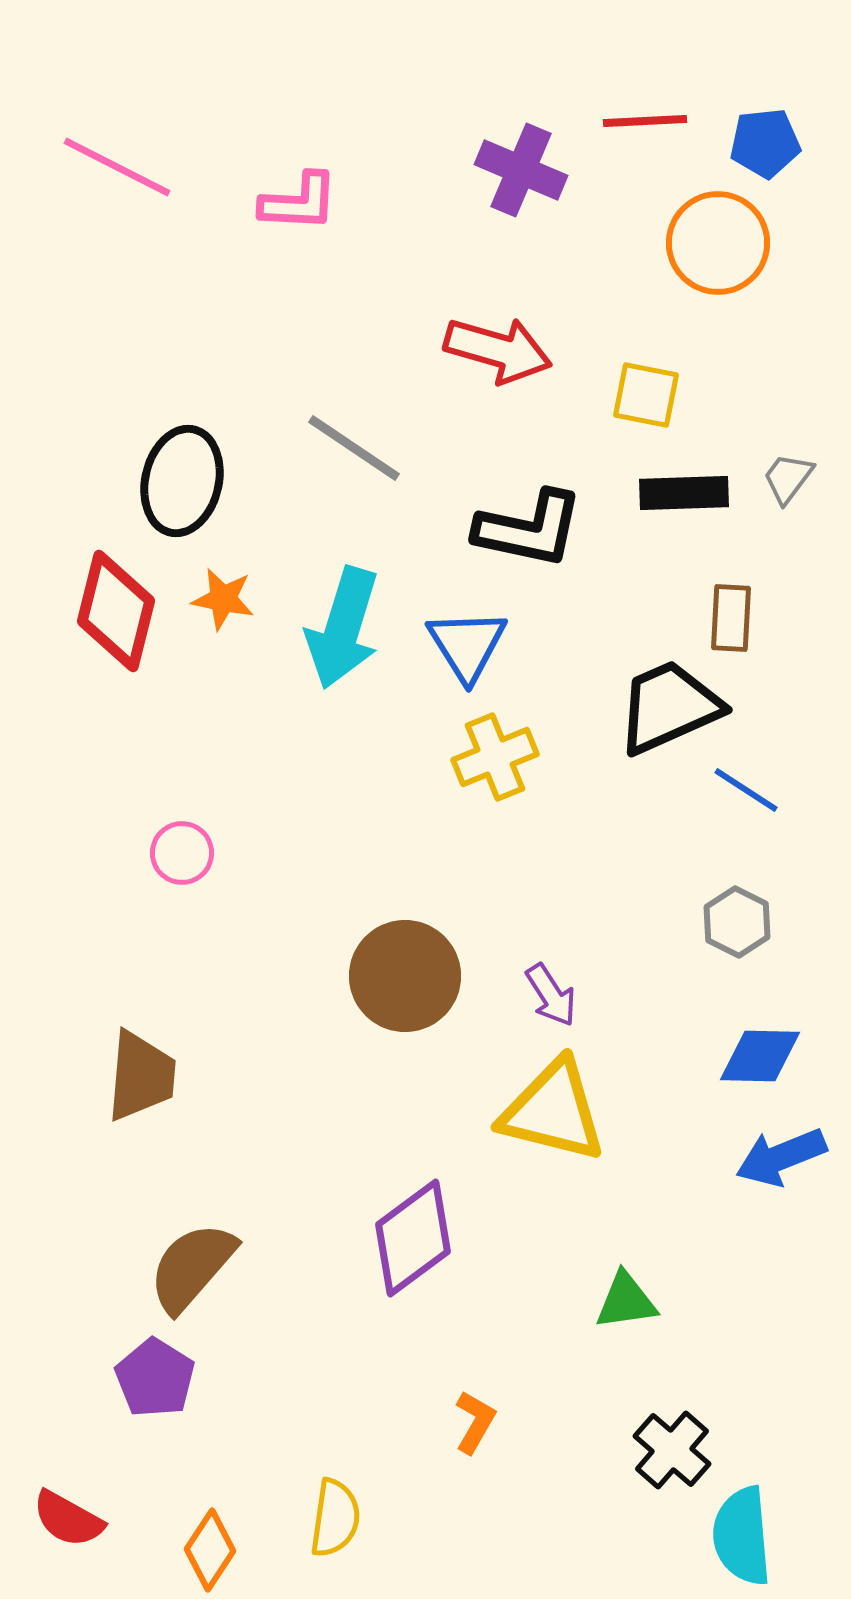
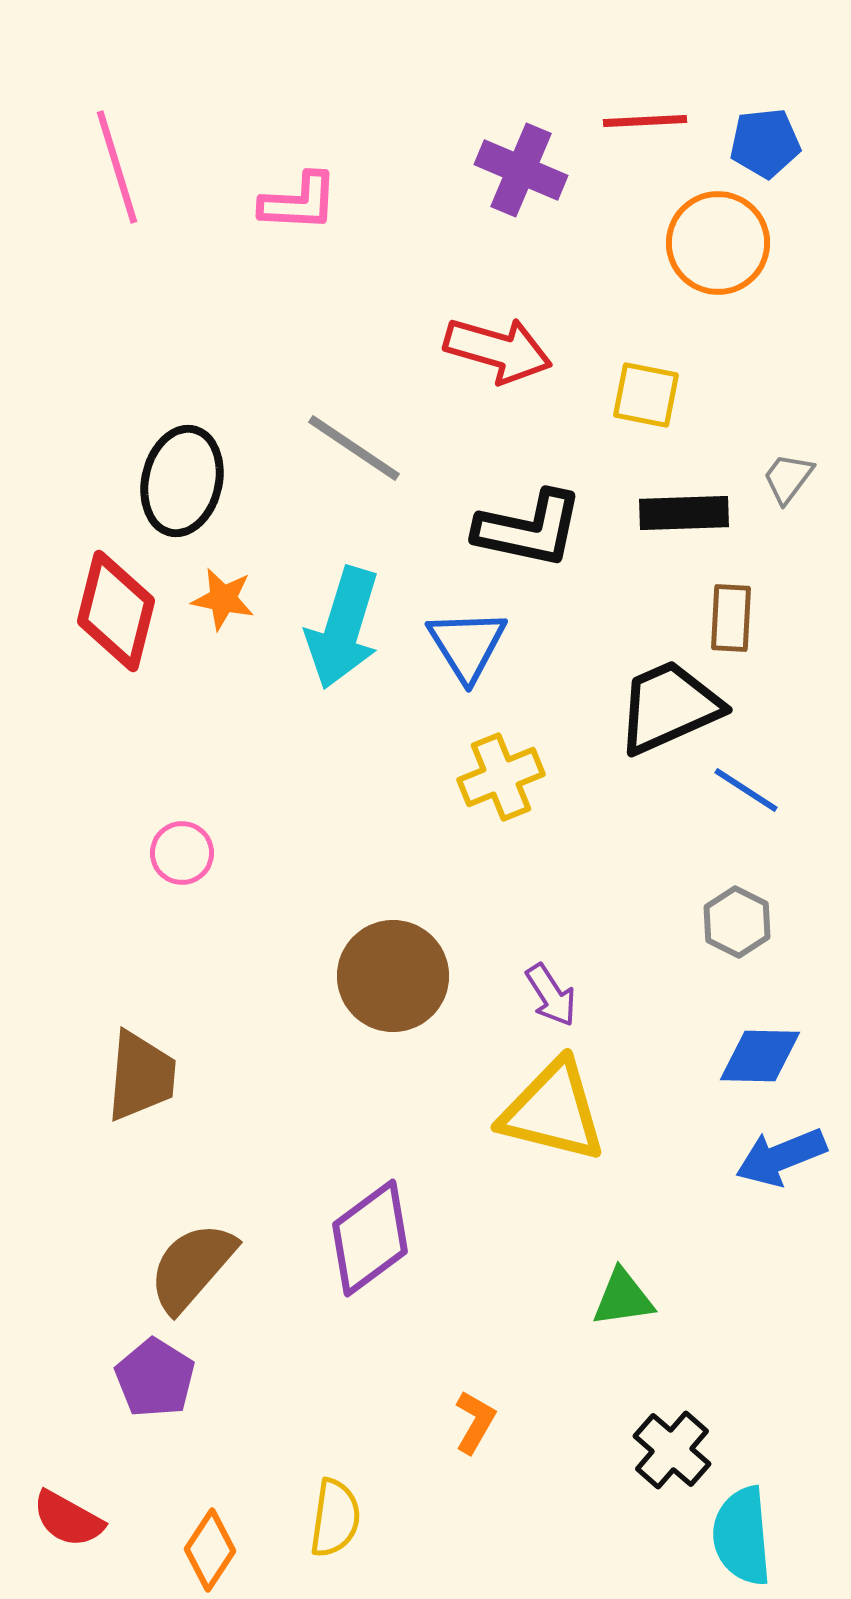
pink line: rotated 46 degrees clockwise
black rectangle: moved 20 px down
yellow cross: moved 6 px right, 20 px down
brown circle: moved 12 px left
purple diamond: moved 43 px left
green triangle: moved 3 px left, 3 px up
